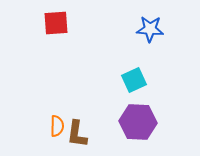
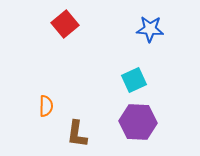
red square: moved 9 px right, 1 px down; rotated 36 degrees counterclockwise
orange semicircle: moved 11 px left, 20 px up
